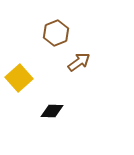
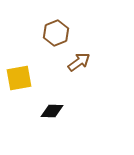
yellow square: rotated 32 degrees clockwise
